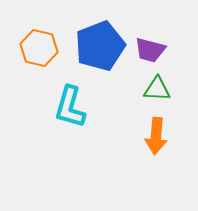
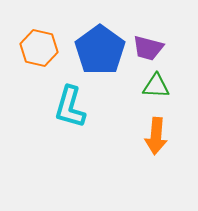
blue pentagon: moved 4 px down; rotated 15 degrees counterclockwise
purple trapezoid: moved 2 px left, 2 px up
green triangle: moved 1 px left, 3 px up
